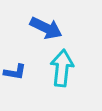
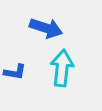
blue arrow: rotated 8 degrees counterclockwise
